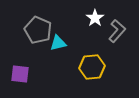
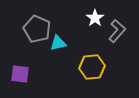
gray pentagon: moved 1 px left, 1 px up
